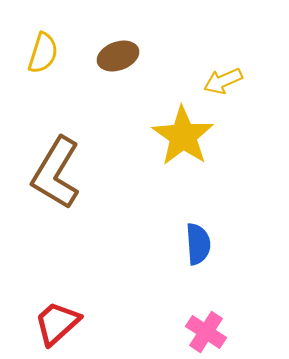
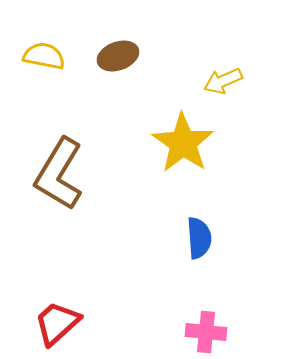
yellow semicircle: moved 1 px right, 3 px down; rotated 96 degrees counterclockwise
yellow star: moved 7 px down
brown L-shape: moved 3 px right, 1 px down
blue semicircle: moved 1 px right, 6 px up
pink cross: rotated 27 degrees counterclockwise
